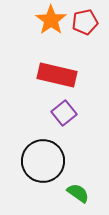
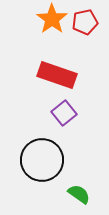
orange star: moved 1 px right, 1 px up
red rectangle: rotated 6 degrees clockwise
black circle: moved 1 px left, 1 px up
green semicircle: moved 1 px right, 1 px down
